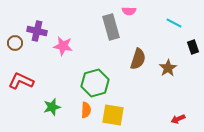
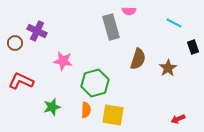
purple cross: rotated 12 degrees clockwise
pink star: moved 15 px down
